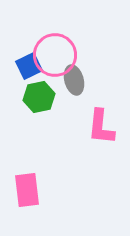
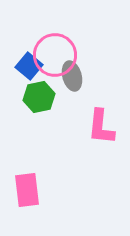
blue square: rotated 24 degrees counterclockwise
gray ellipse: moved 2 px left, 4 px up
